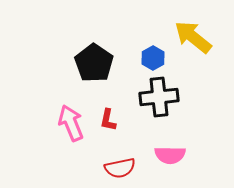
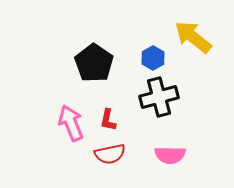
black cross: rotated 9 degrees counterclockwise
red semicircle: moved 10 px left, 14 px up
